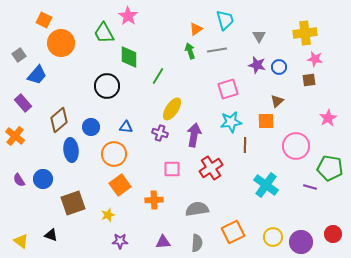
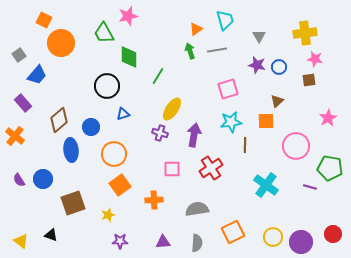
pink star at (128, 16): rotated 24 degrees clockwise
blue triangle at (126, 127): moved 3 px left, 13 px up; rotated 24 degrees counterclockwise
